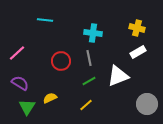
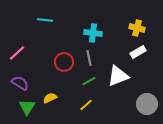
red circle: moved 3 px right, 1 px down
